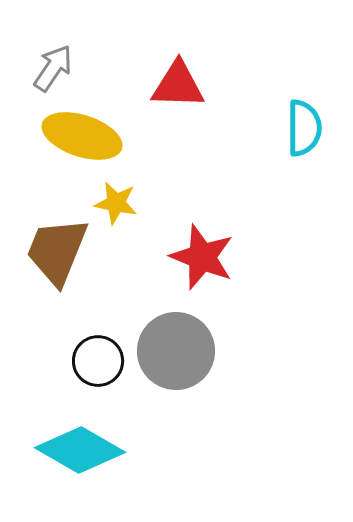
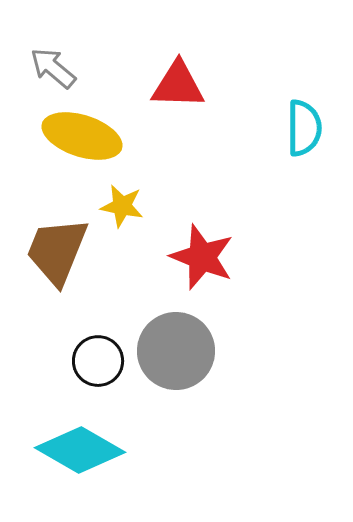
gray arrow: rotated 84 degrees counterclockwise
yellow star: moved 6 px right, 3 px down
